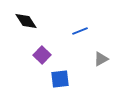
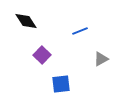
blue square: moved 1 px right, 5 px down
